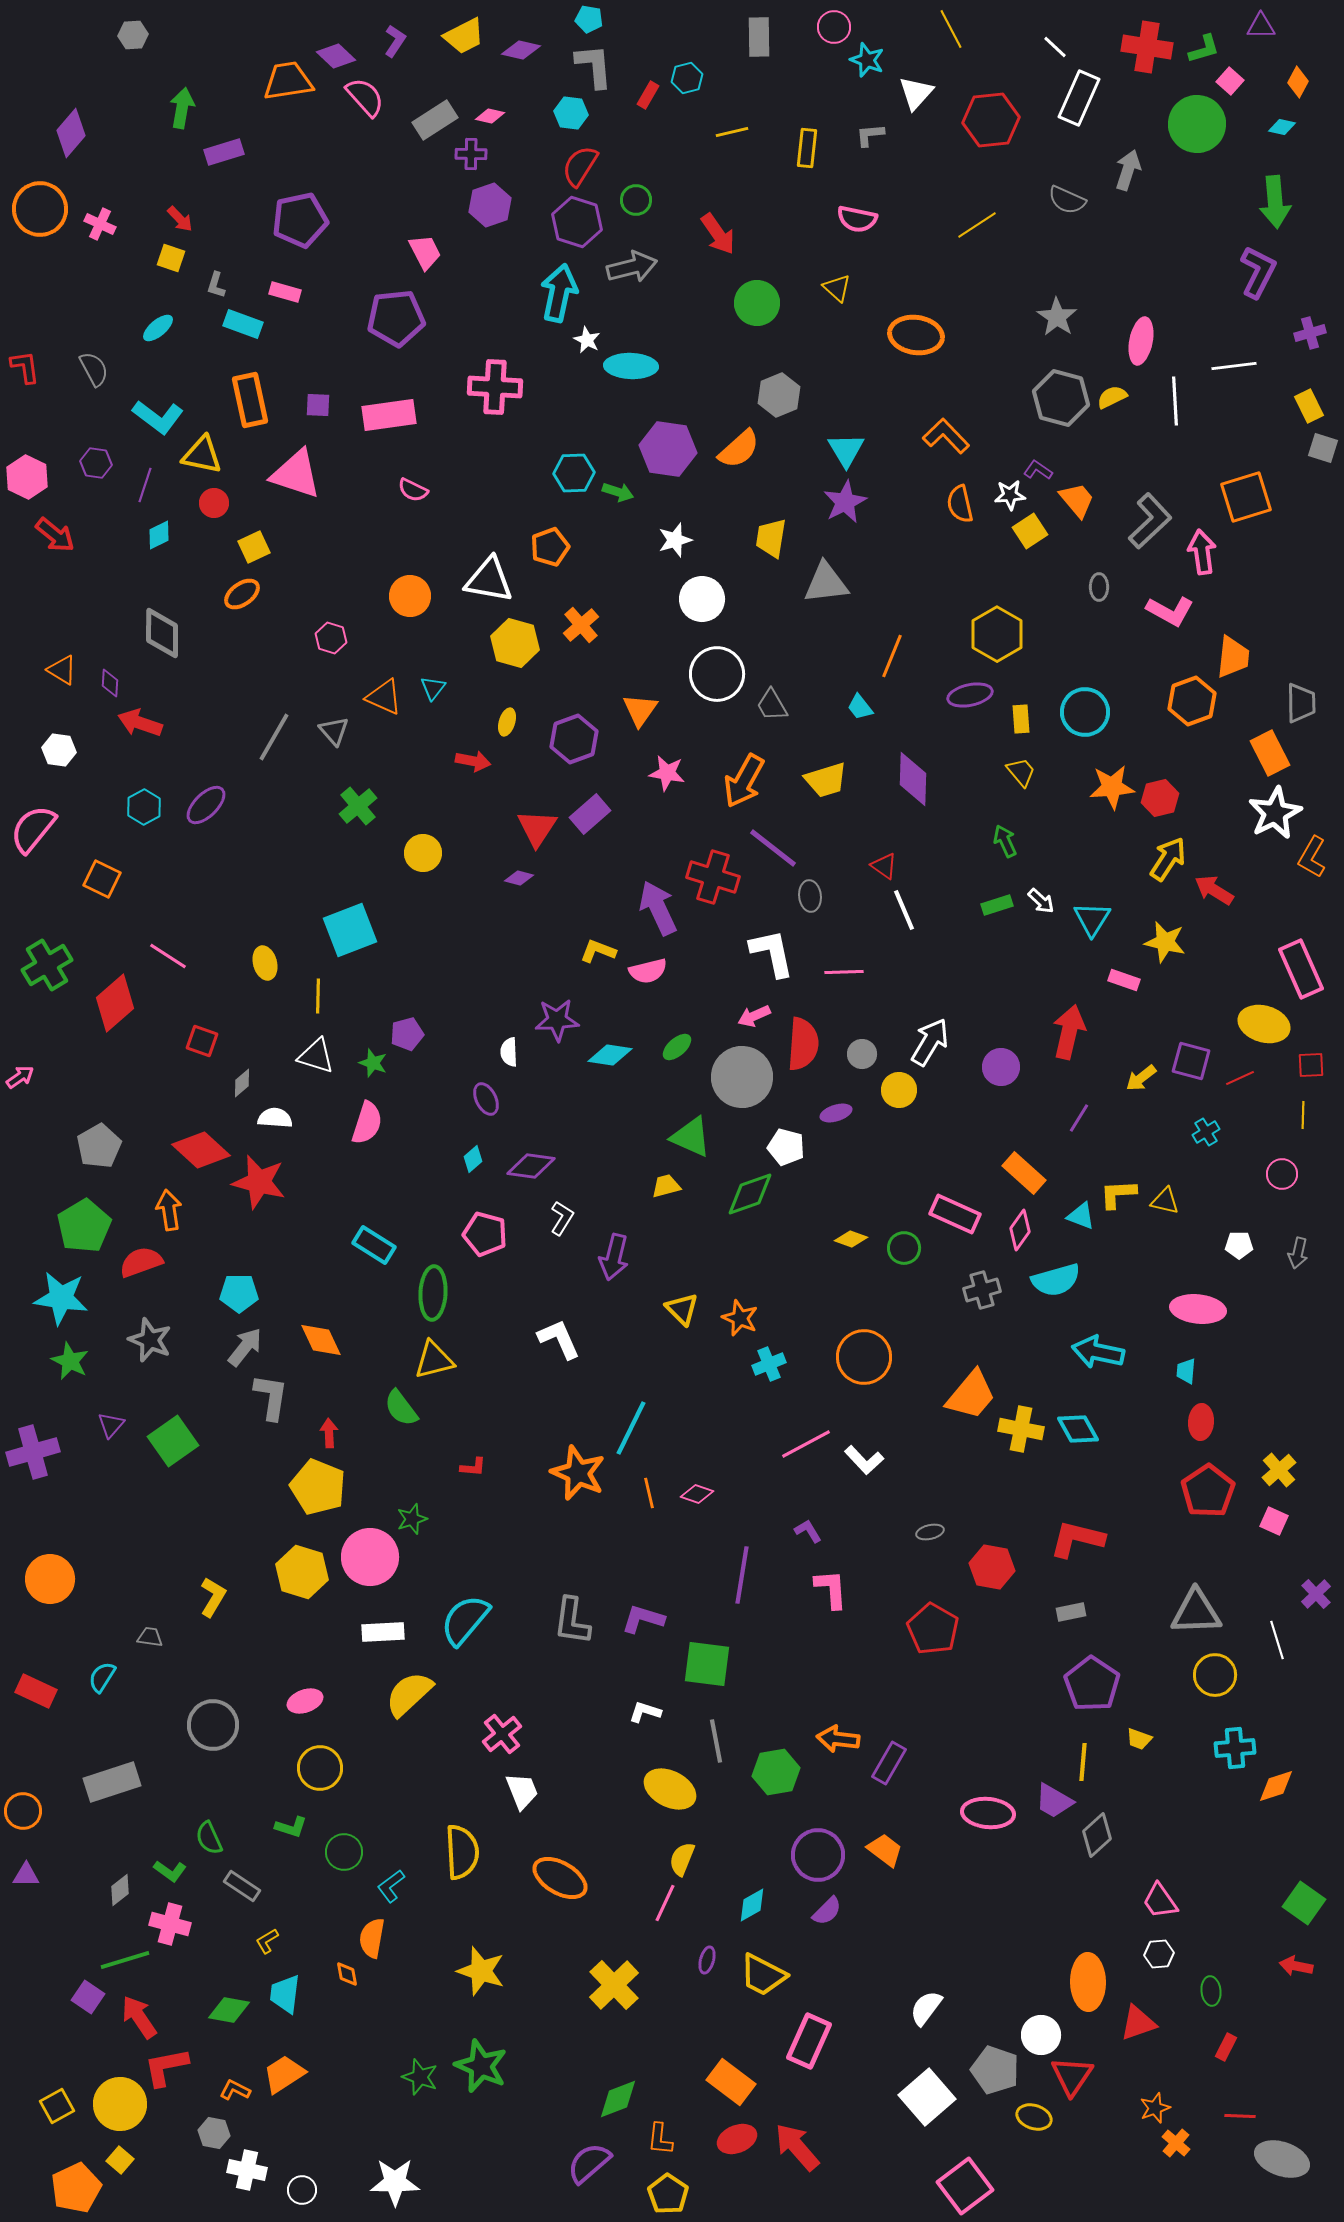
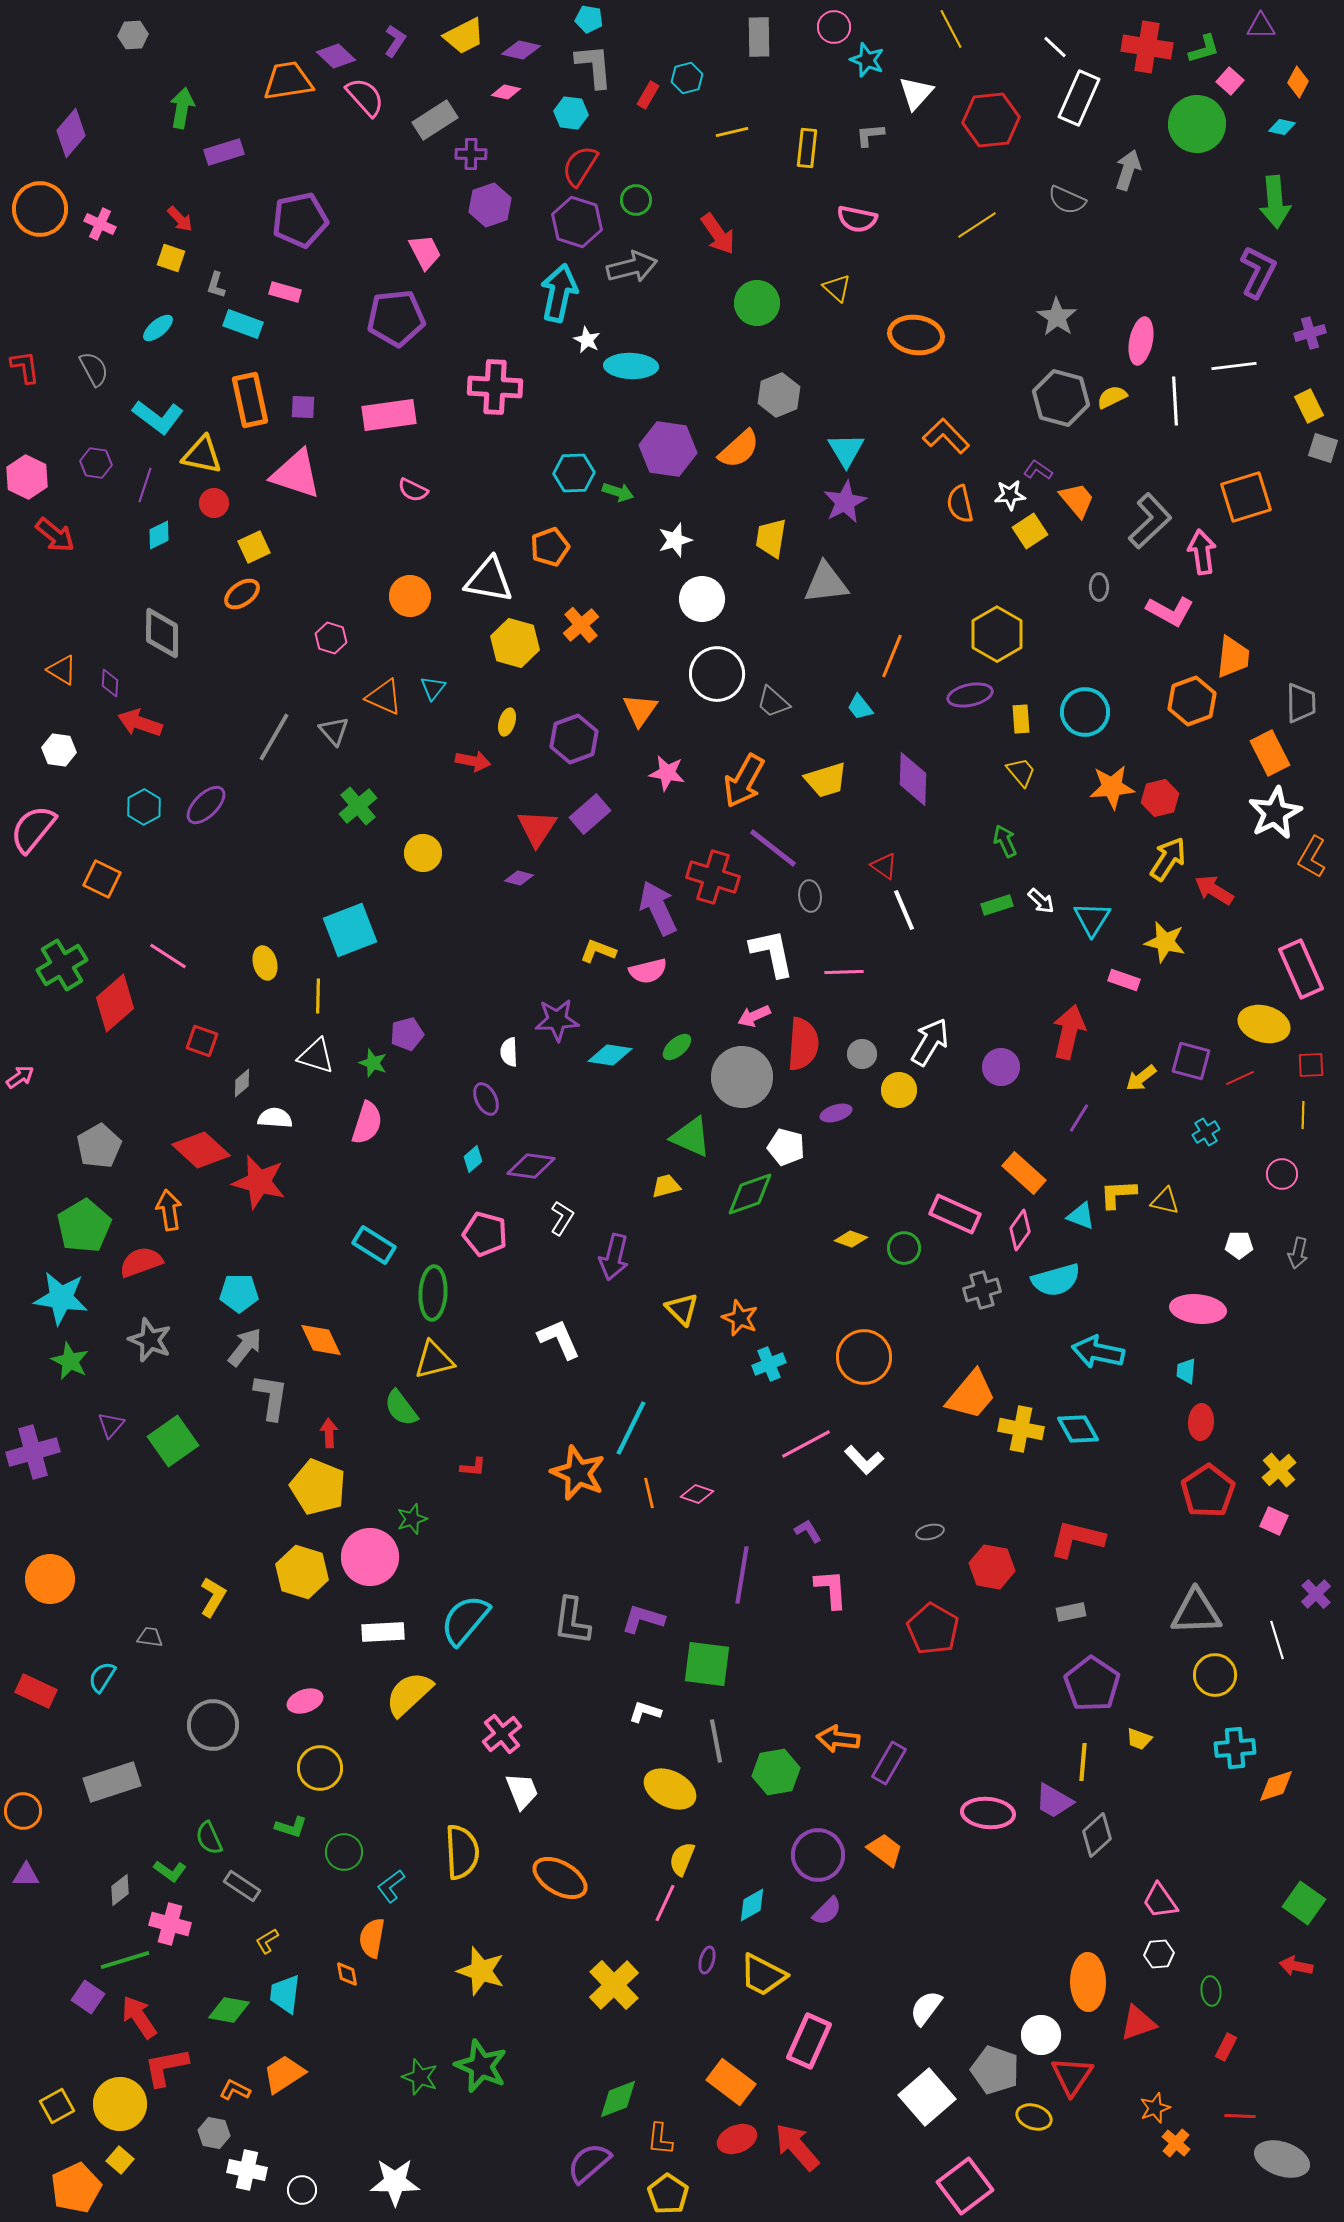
pink diamond at (490, 116): moved 16 px right, 24 px up
purple square at (318, 405): moved 15 px left, 2 px down
gray trapezoid at (772, 705): moved 1 px right, 3 px up; rotated 18 degrees counterclockwise
green cross at (47, 965): moved 15 px right
